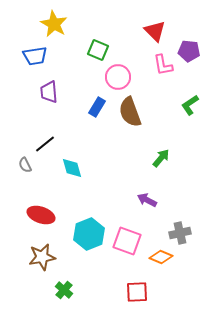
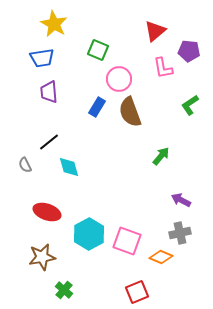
red triangle: rotated 35 degrees clockwise
blue trapezoid: moved 7 px right, 2 px down
pink L-shape: moved 3 px down
pink circle: moved 1 px right, 2 px down
black line: moved 4 px right, 2 px up
green arrow: moved 2 px up
cyan diamond: moved 3 px left, 1 px up
purple arrow: moved 34 px right
red ellipse: moved 6 px right, 3 px up
cyan hexagon: rotated 8 degrees counterclockwise
red square: rotated 20 degrees counterclockwise
